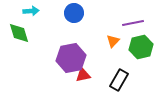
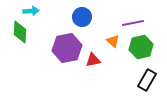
blue circle: moved 8 px right, 4 px down
green diamond: moved 1 px right, 1 px up; rotated 20 degrees clockwise
orange triangle: rotated 32 degrees counterclockwise
purple hexagon: moved 4 px left, 10 px up
red triangle: moved 10 px right, 15 px up
black rectangle: moved 28 px right
